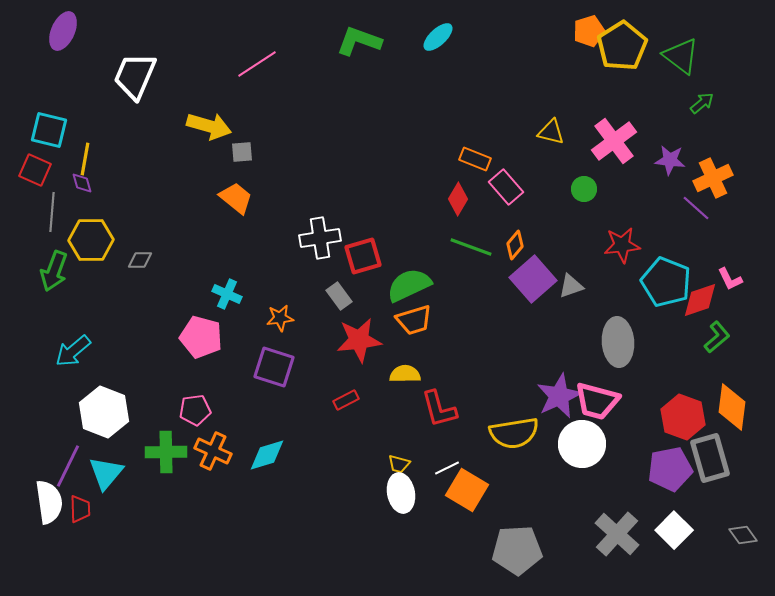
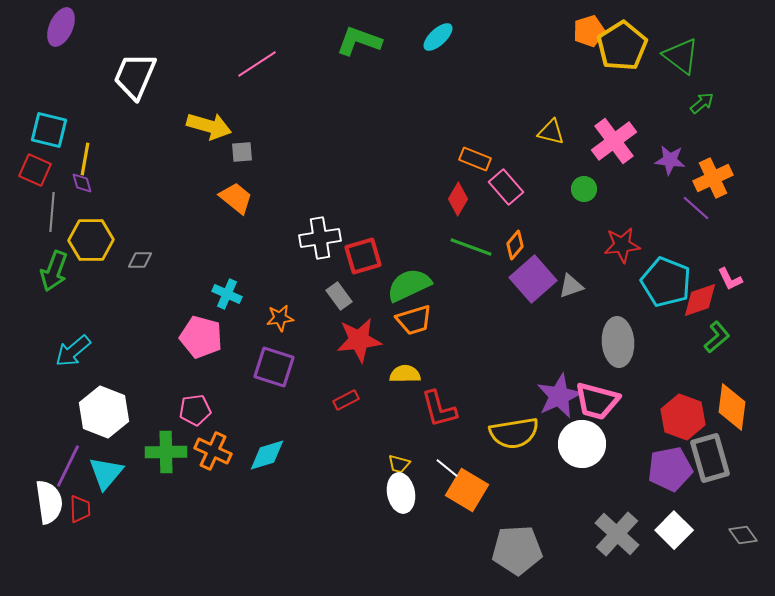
purple ellipse at (63, 31): moved 2 px left, 4 px up
white line at (447, 468): rotated 65 degrees clockwise
